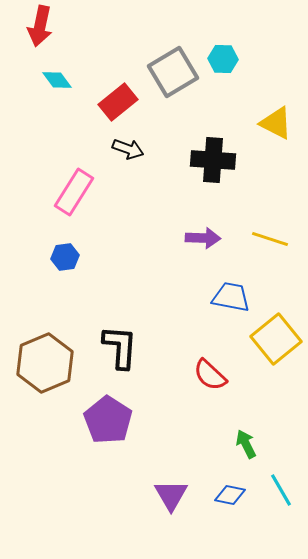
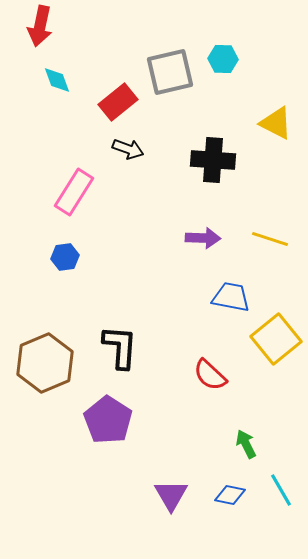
gray square: moved 3 px left; rotated 18 degrees clockwise
cyan diamond: rotated 16 degrees clockwise
